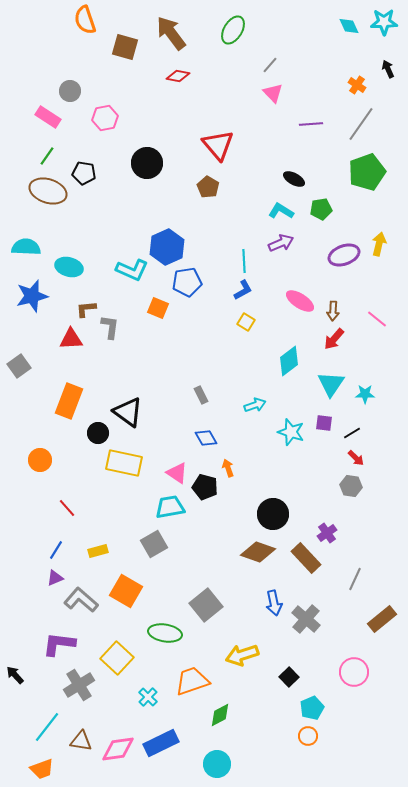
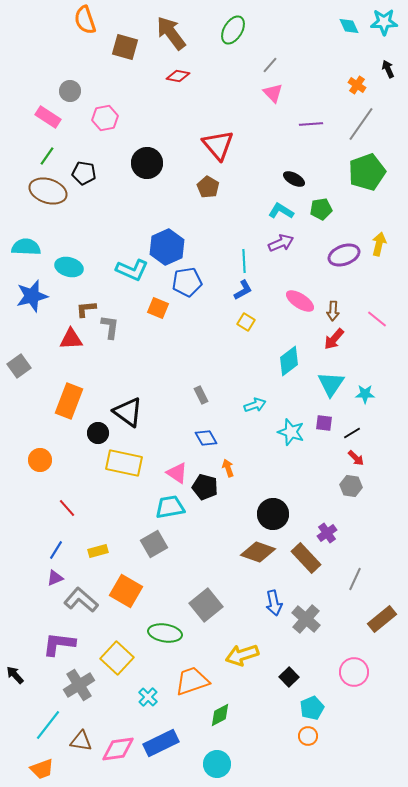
cyan line at (47, 727): moved 1 px right, 2 px up
